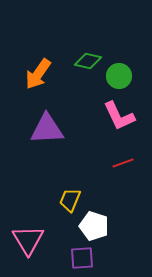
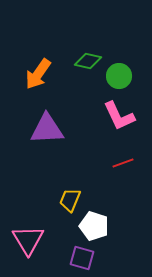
purple square: rotated 20 degrees clockwise
